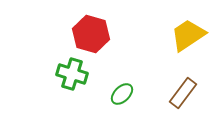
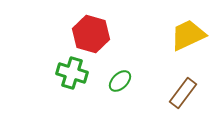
yellow trapezoid: rotated 9 degrees clockwise
green cross: moved 1 px up
green ellipse: moved 2 px left, 13 px up
